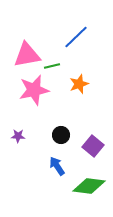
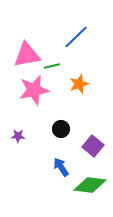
black circle: moved 6 px up
blue arrow: moved 4 px right, 1 px down
green diamond: moved 1 px right, 1 px up
